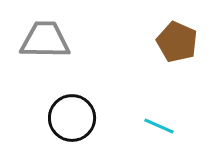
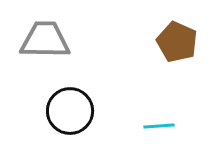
black circle: moved 2 px left, 7 px up
cyan line: rotated 28 degrees counterclockwise
